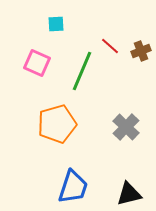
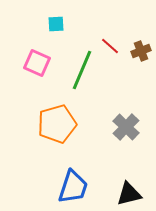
green line: moved 1 px up
